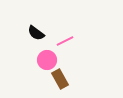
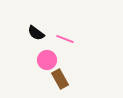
pink line: moved 2 px up; rotated 48 degrees clockwise
